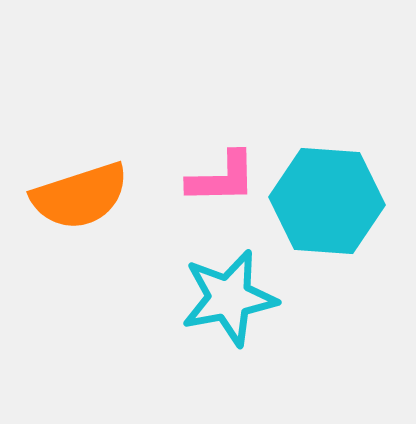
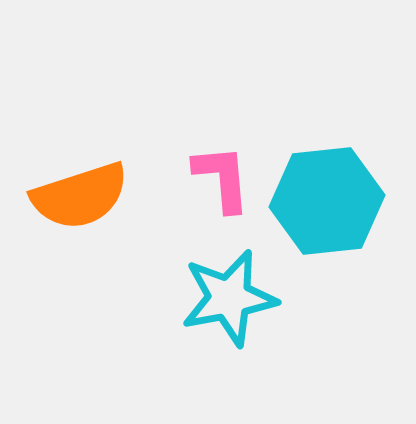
pink L-shape: rotated 94 degrees counterclockwise
cyan hexagon: rotated 10 degrees counterclockwise
